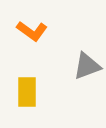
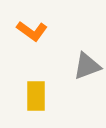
yellow rectangle: moved 9 px right, 4 px down
